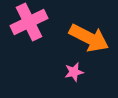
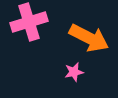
pink cross: rotated 9 degrees clockwise
